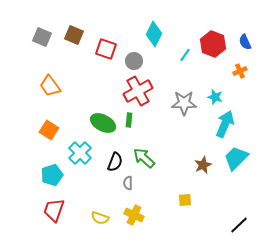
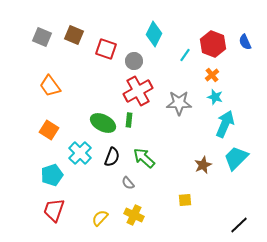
orange cross: moved 28 px left, 4 px down; rotated 16 degrees counterclockwise
gray star: moved 5 px left
black semicircle: moved 3 px left, 5 px up
gray semicircle: rotated 40 degrees counterclockwise
yellow semicircle: rotated 114 degrees clockwise
